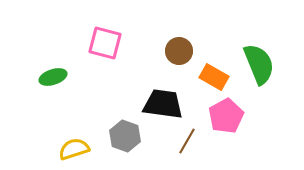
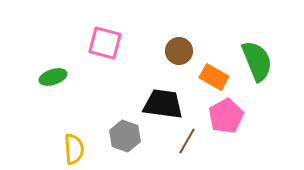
green semicircle: moved 2 px left, 3 px up
yellow semicircle: rotated 104 degrees clockwise
